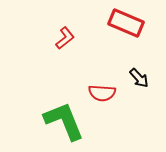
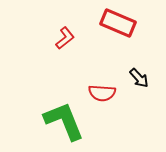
red rectangle: moved 8 px left
